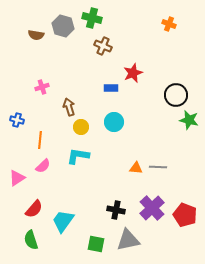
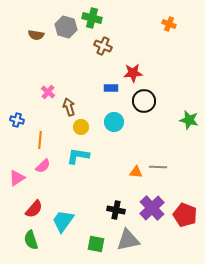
gray hexagon: moved 3 px right, 1 px down
red star: rotated 18 degrees clockwise
pink cross: moved 6 px right, 5 px down; rotated 32 degrees counterclockwise
black circle: moved 32 px left, 6 px down
orange triangle: moved 4 px down
